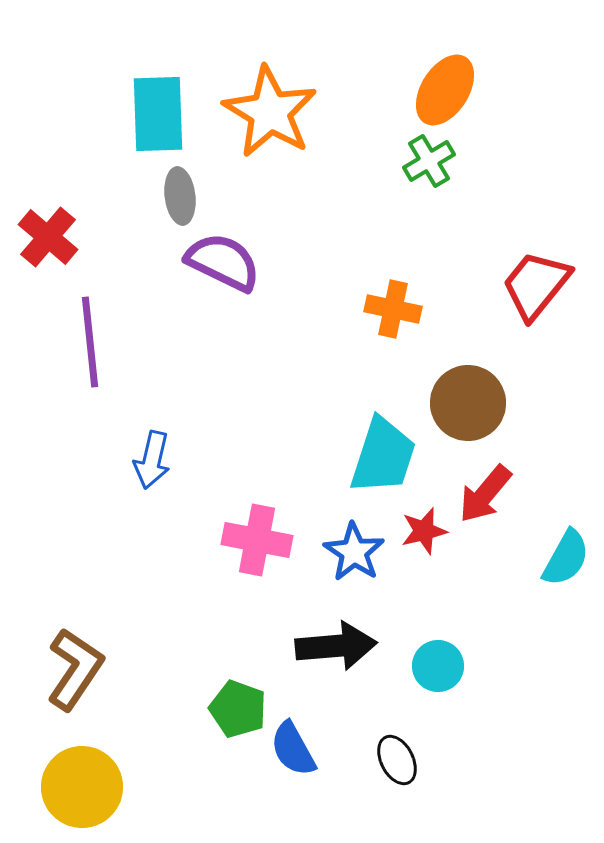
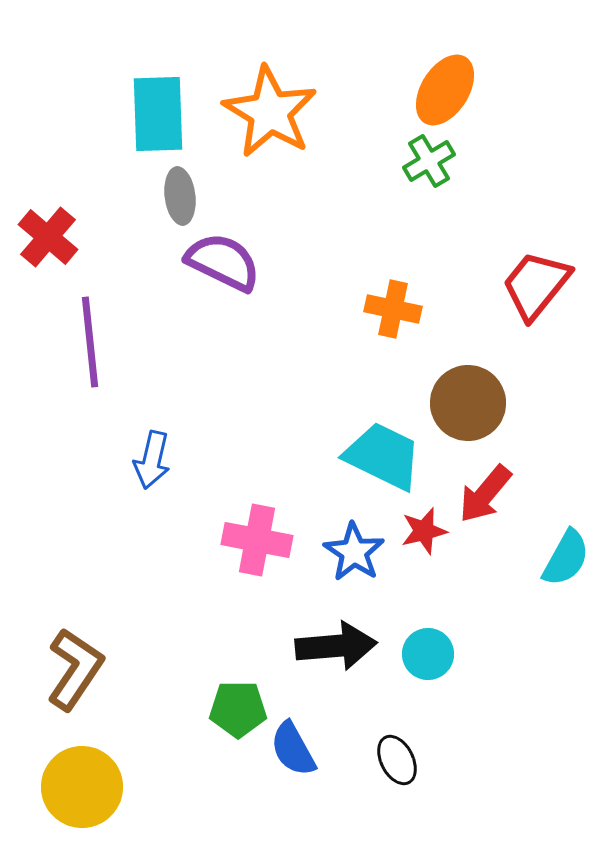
cyan trapezoid: rotated 82 degrees counterclockwise
cyan circle: moved 10 px left, 12 px up
green pentagon: rotated 20 degrees counterclockwise
